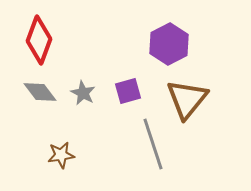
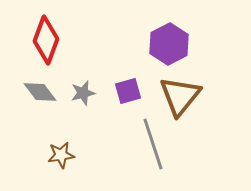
red diamond: moved 7 px right
gray star: rotated 30 degrees clockwise
brown triangle: moved 7 px left, 3 px up
